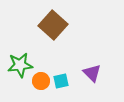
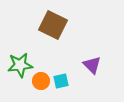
brown square: rotated 16 degrees counterclockwise
purple triangle: moved 8 px up
